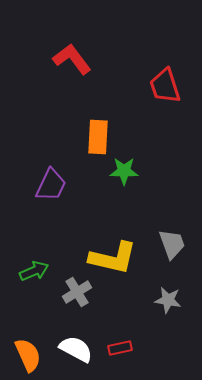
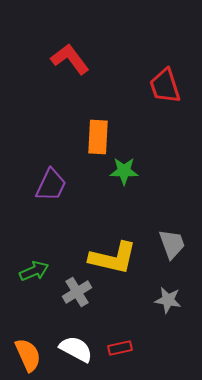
red L-shape: moved 2 px left
